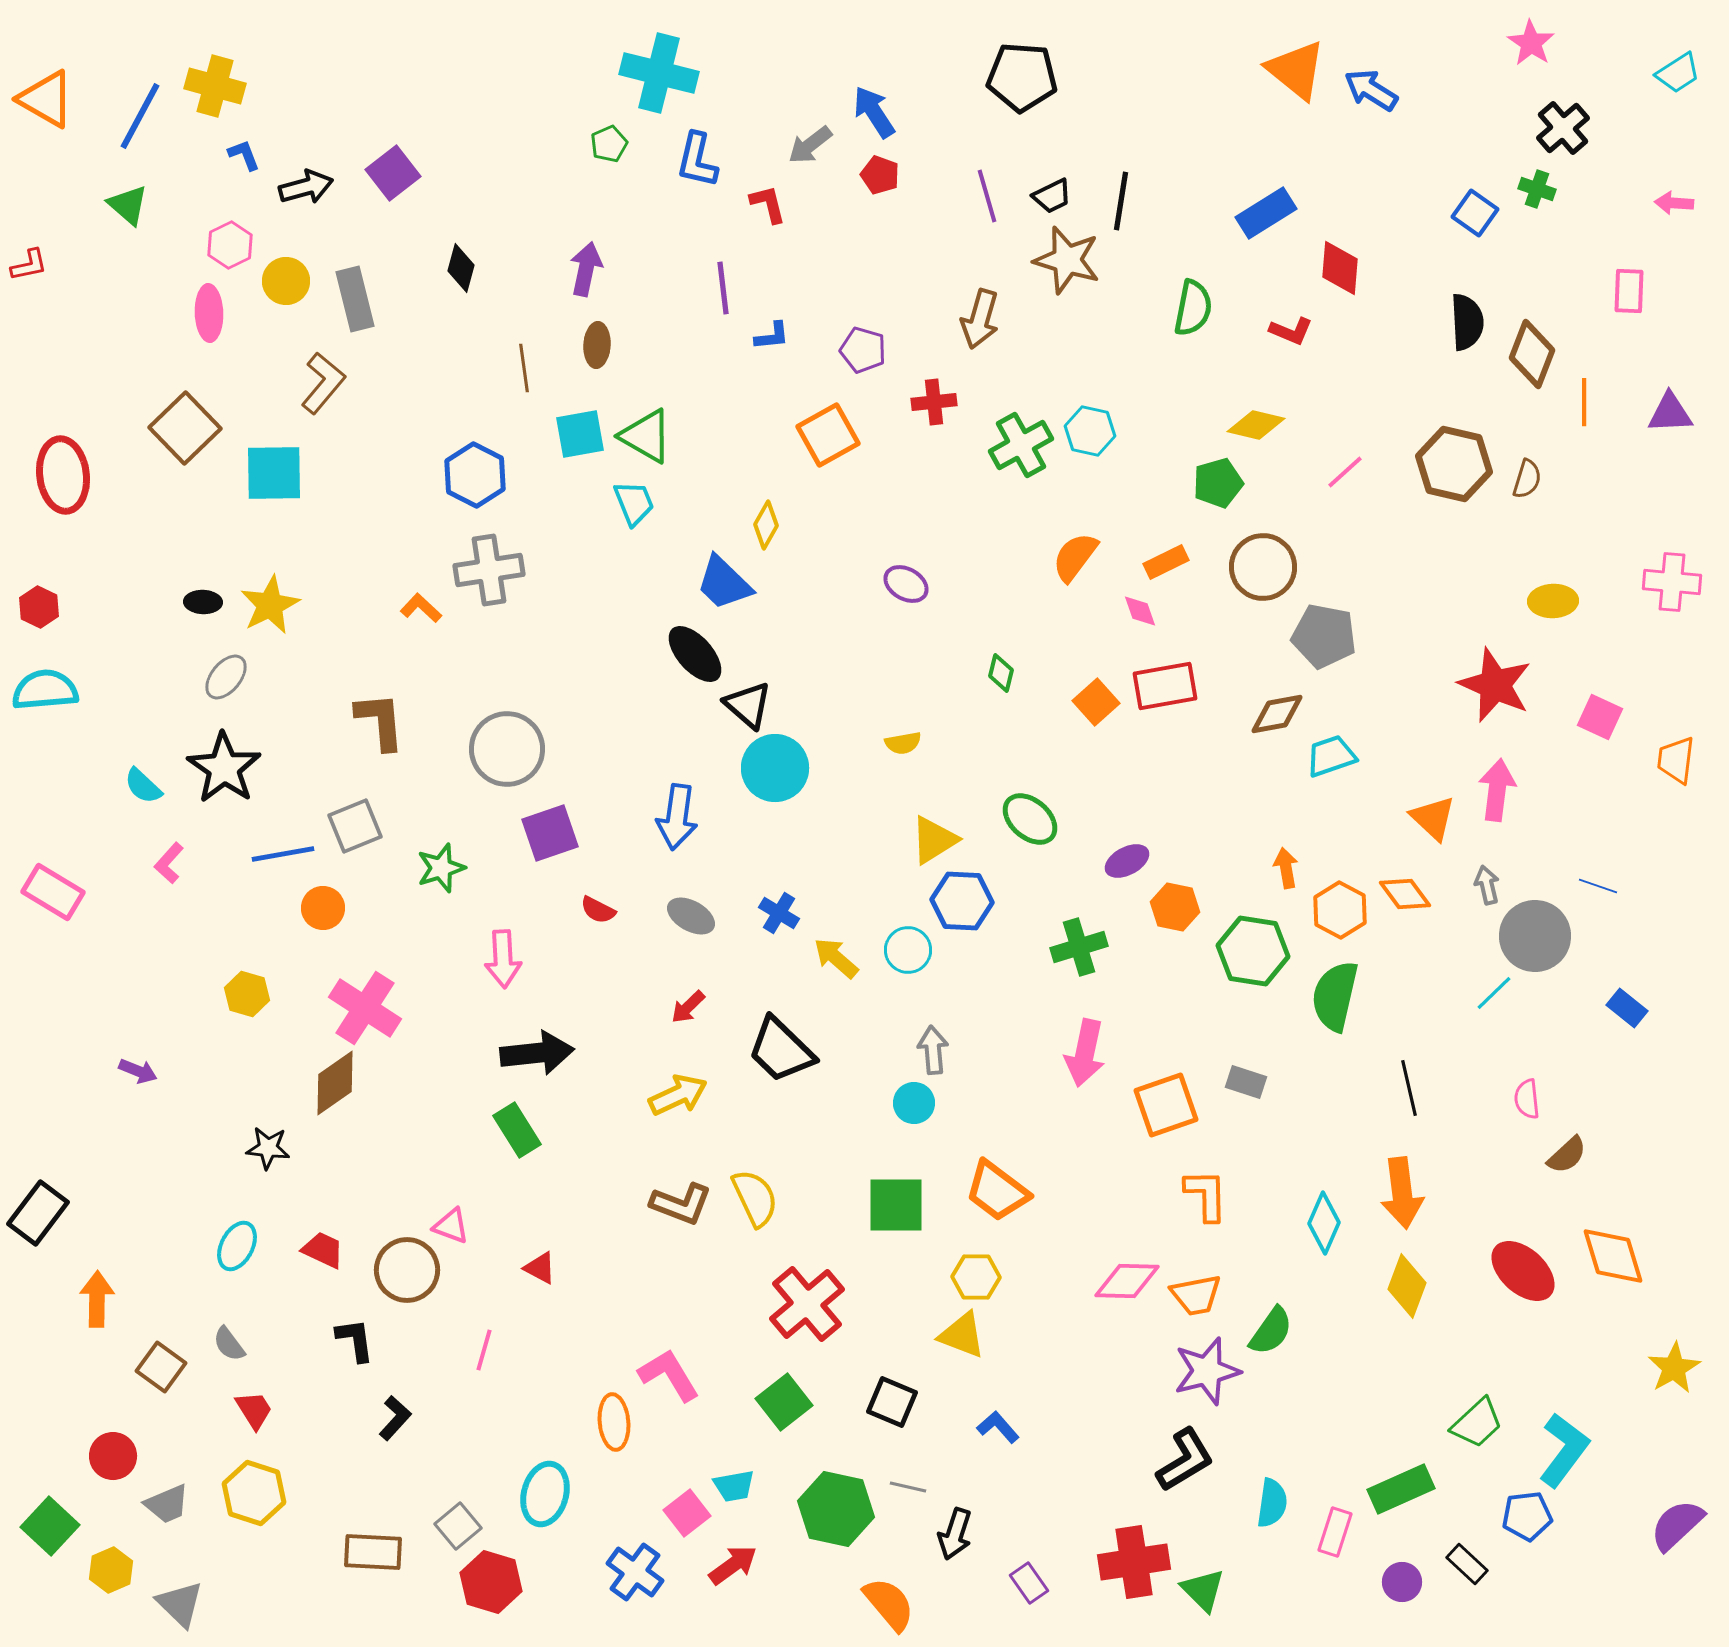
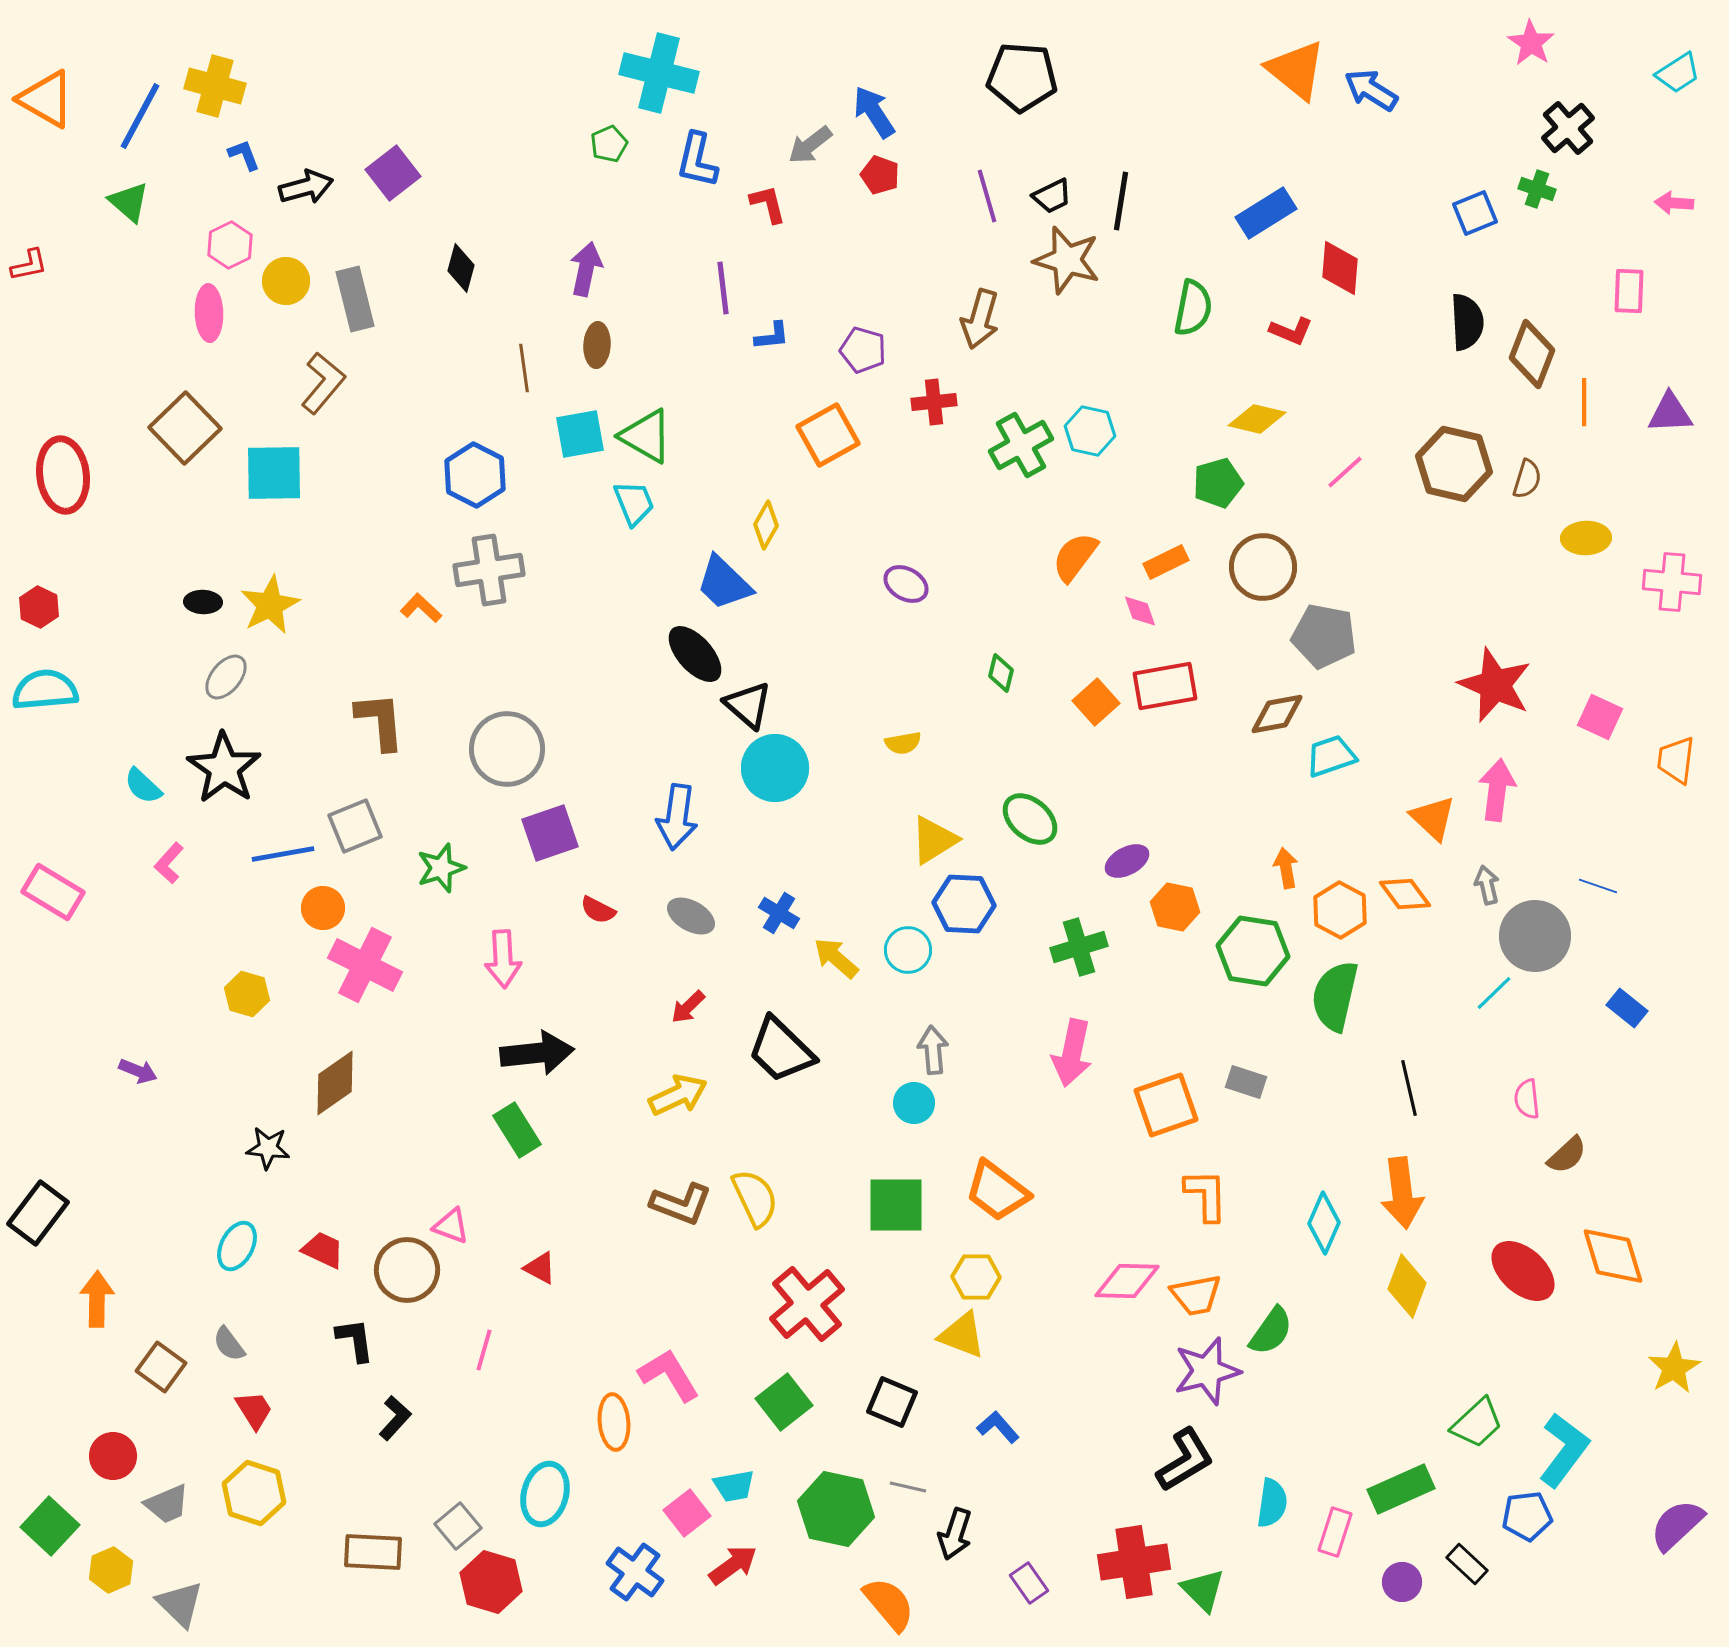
black cross at (1563, 128): moved 5 px right
green triangle at (128, 205): moved 1 px right, 3 px up
blue square at (1475, 213): rotated 33 degrees clockwise
yellow diamond at (1256, 425): moved 1 px right, 6 px up
yellow ellipse at (1553, 601): moved 33 px right, 63 px up
blue hexagon at (962, 901): moved 2 px right, 3 px down
pink cross at (365, 1008): moved 43 px up; rotated 6 degrees counterclockwise
pink arrow at (1085, 1053): moved 13 px left
